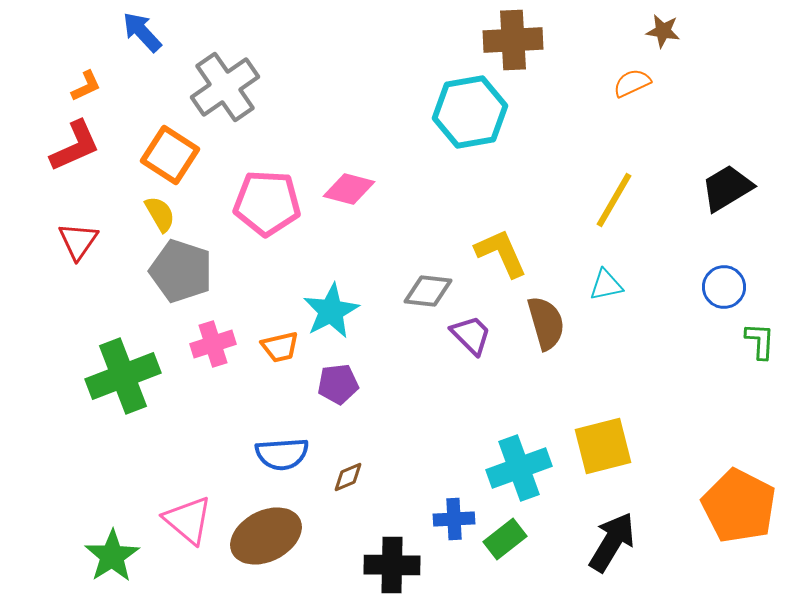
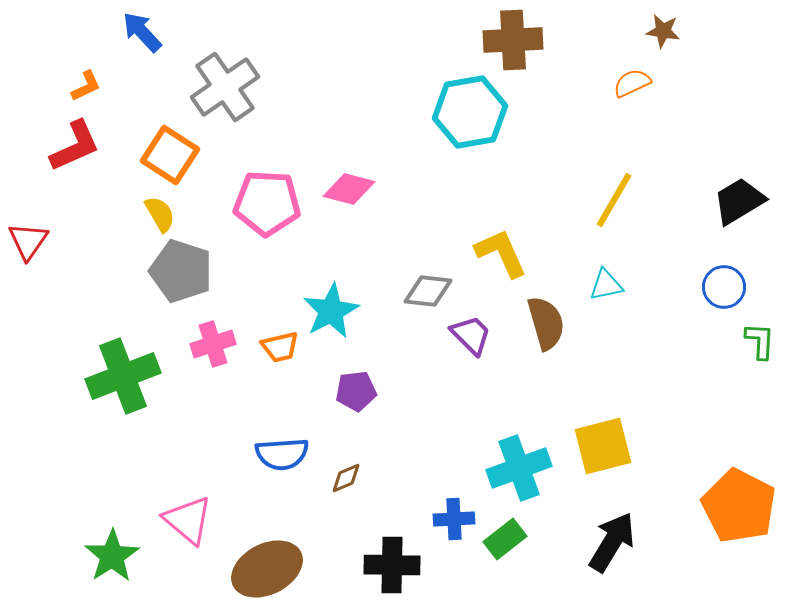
black trapezoid: moved 12 px right, 13 px down
red triangle: moved 50 px left
purple pentagon: moved 18 px right, 7 px down
brown diamond: moved 2 px left, 1 px down
brown ellipse: moved 1 px right, 33 px down
